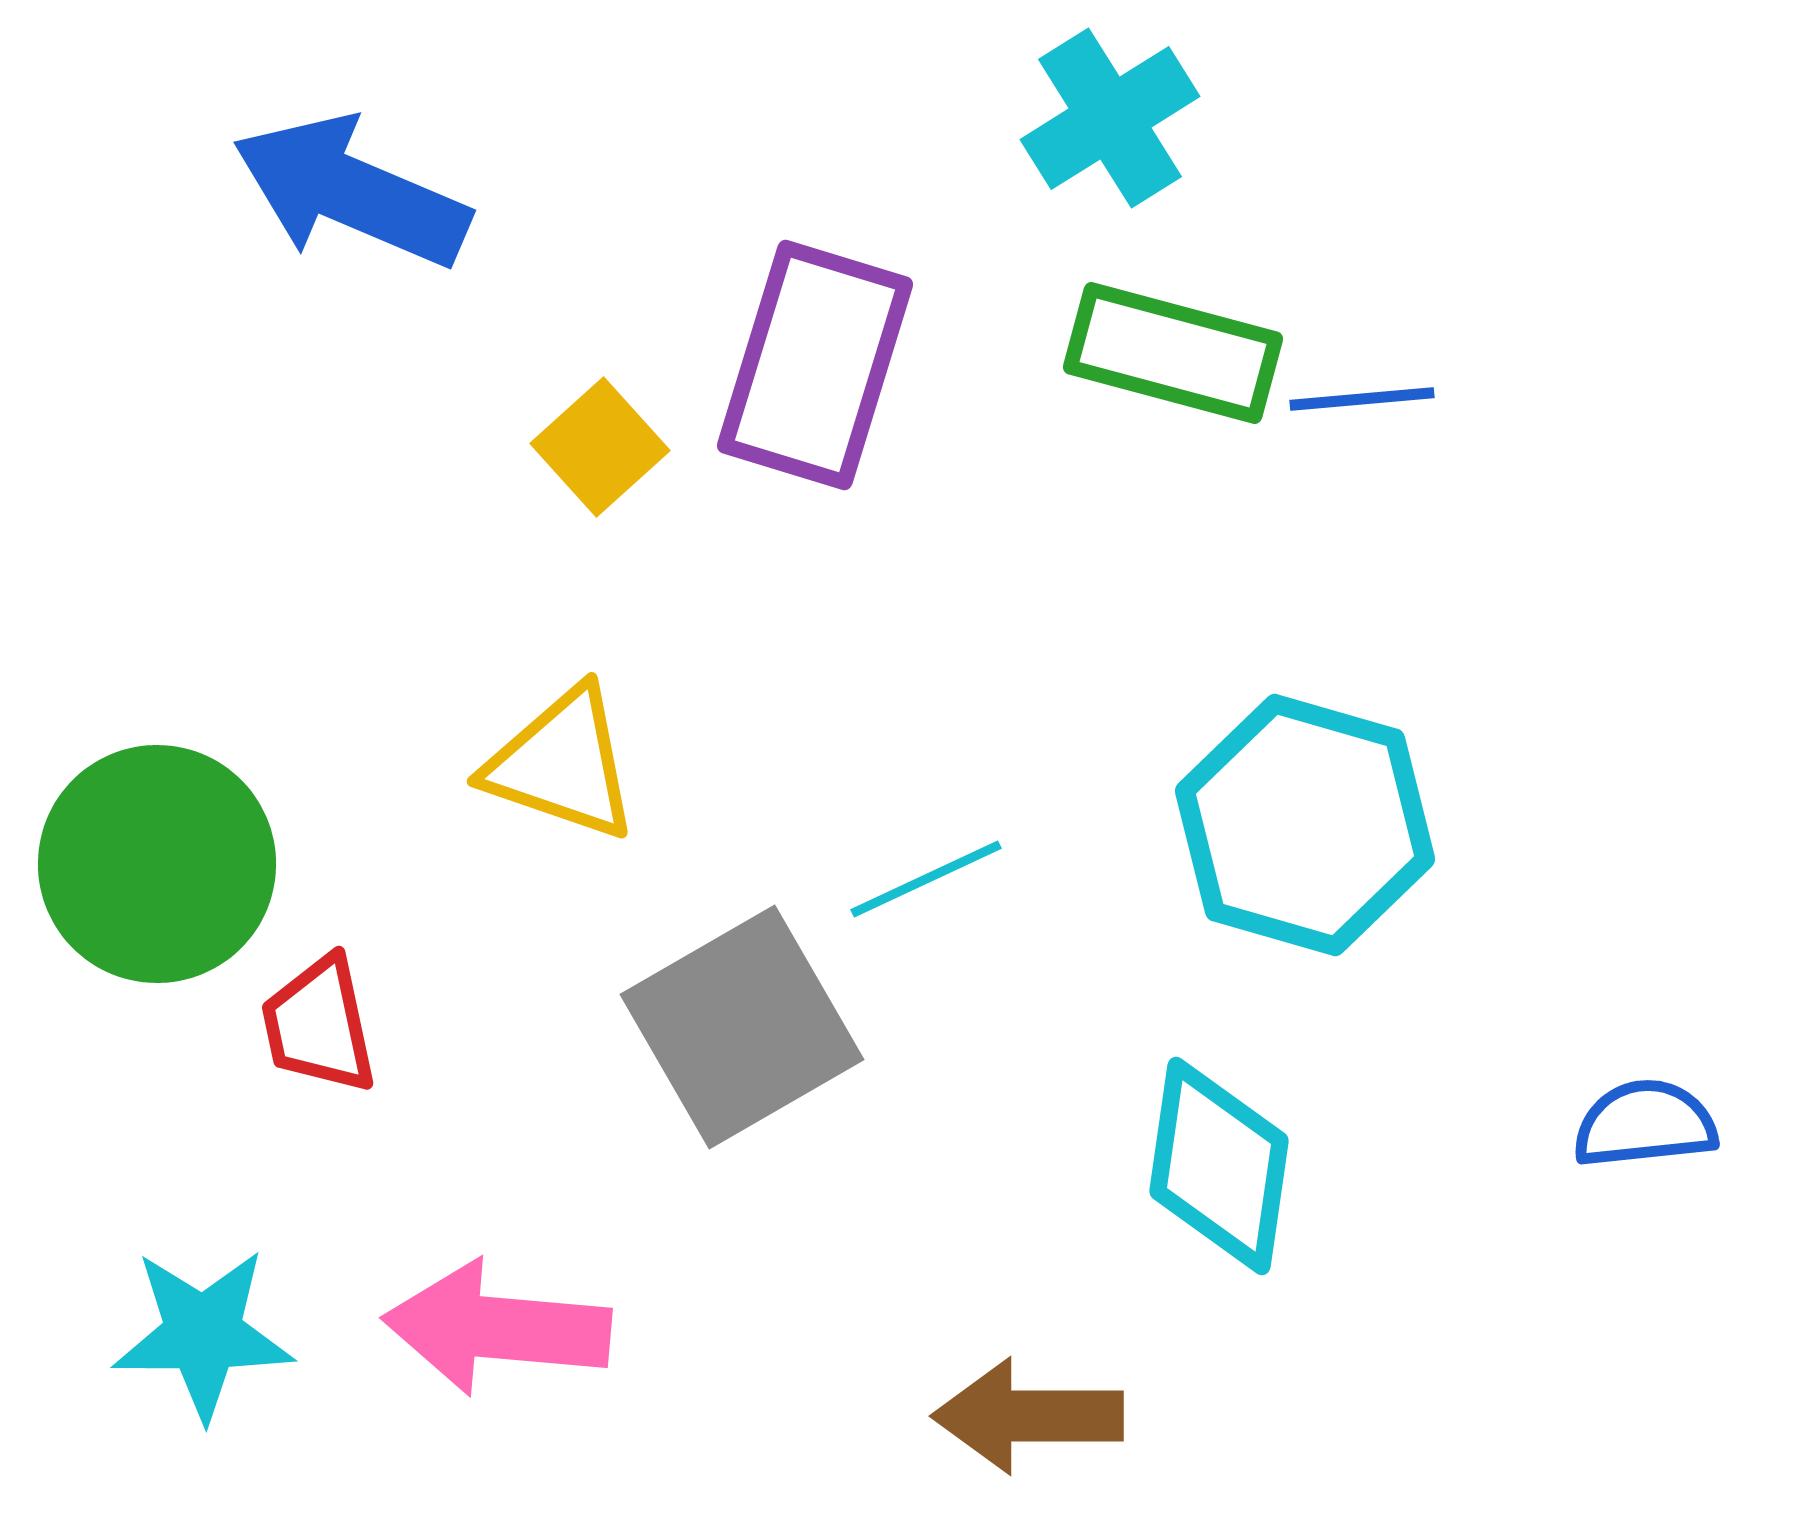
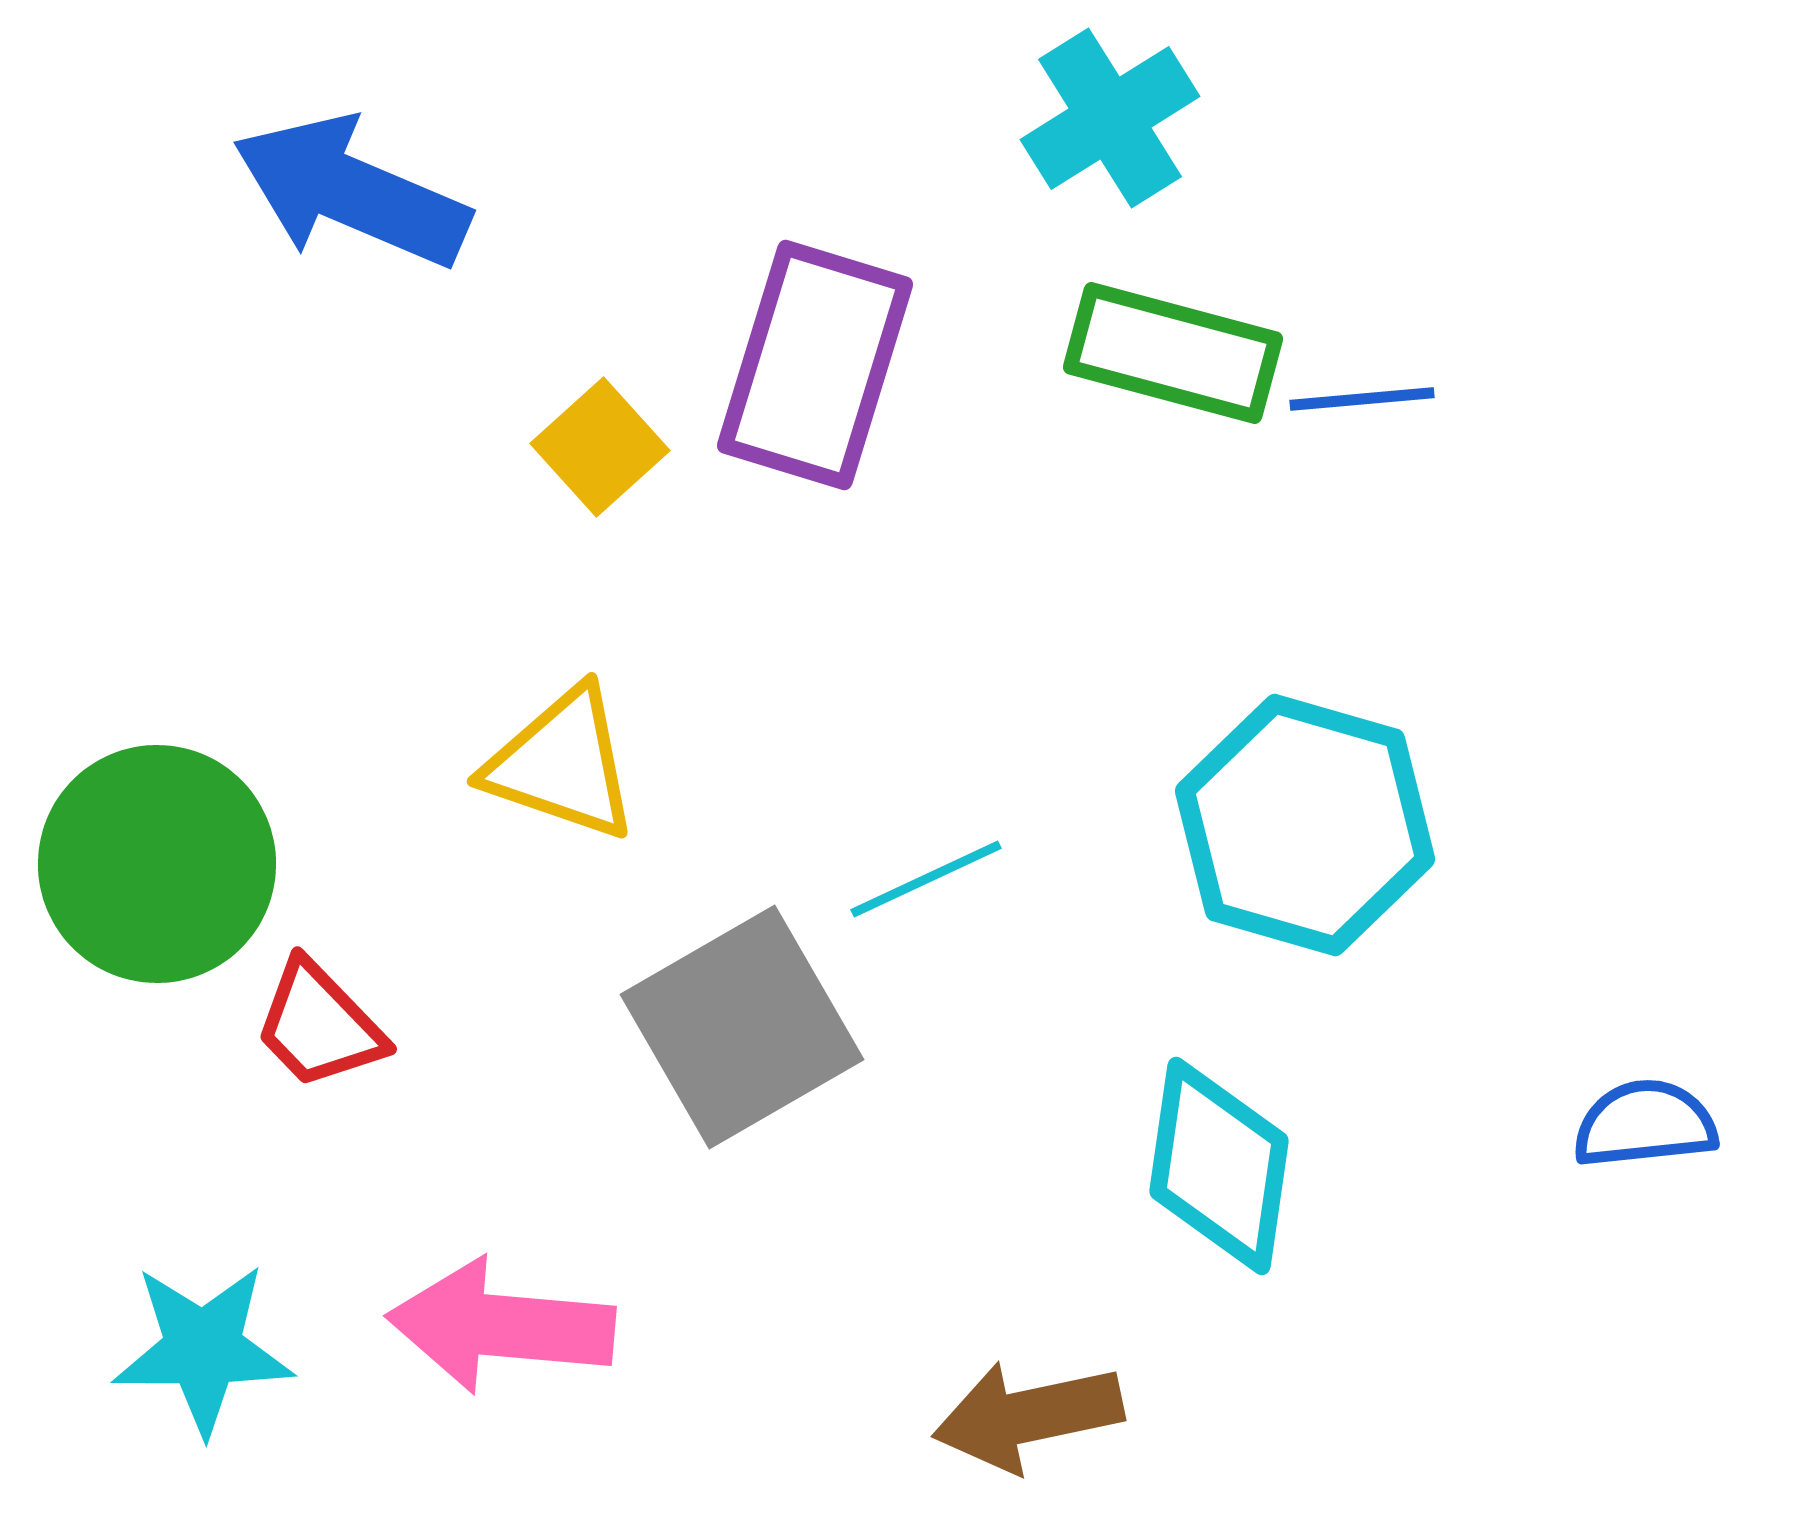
red trapezoid: rotated 32 degrees counterclockwise
pink arrow: moved 4 px right, 2 px up
cyan star: moved 15 px down
brown arrow: rotated 12 degrees counterclockwise
